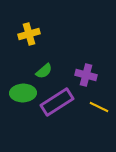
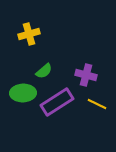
yellow line: moved 2 px left, 3 px up
